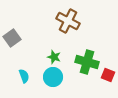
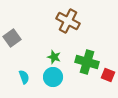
cyan semicircle: moved 1 px down
